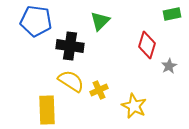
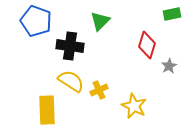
blue pentagon: rotated 12 degrees clockwise
